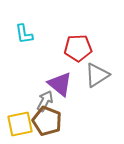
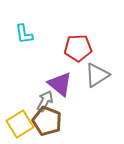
yellow square: rotated 20 degrees counterclockwise
